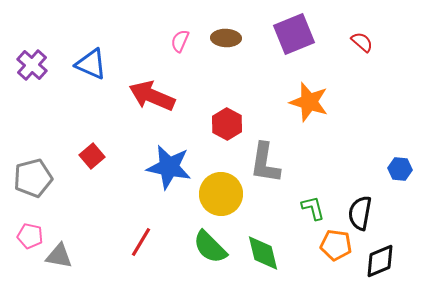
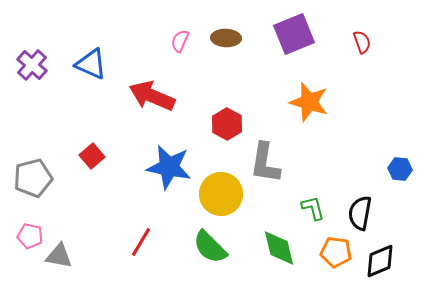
red semicircle: rotated 30 degrees clockwise
orange pentagon: moved 7 px down
green diamond: moved 16 px right, 5 px up
